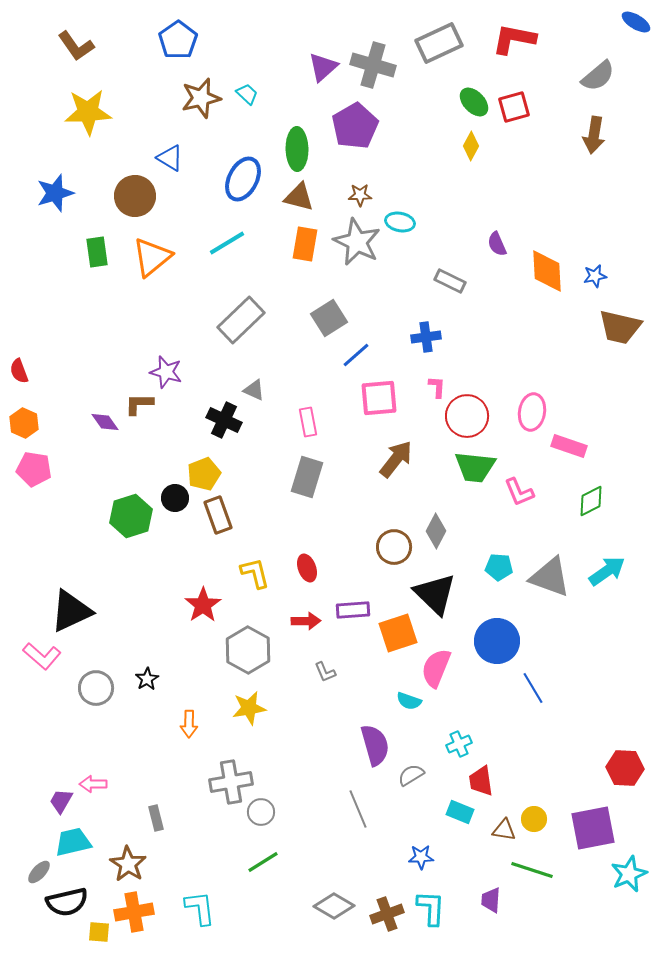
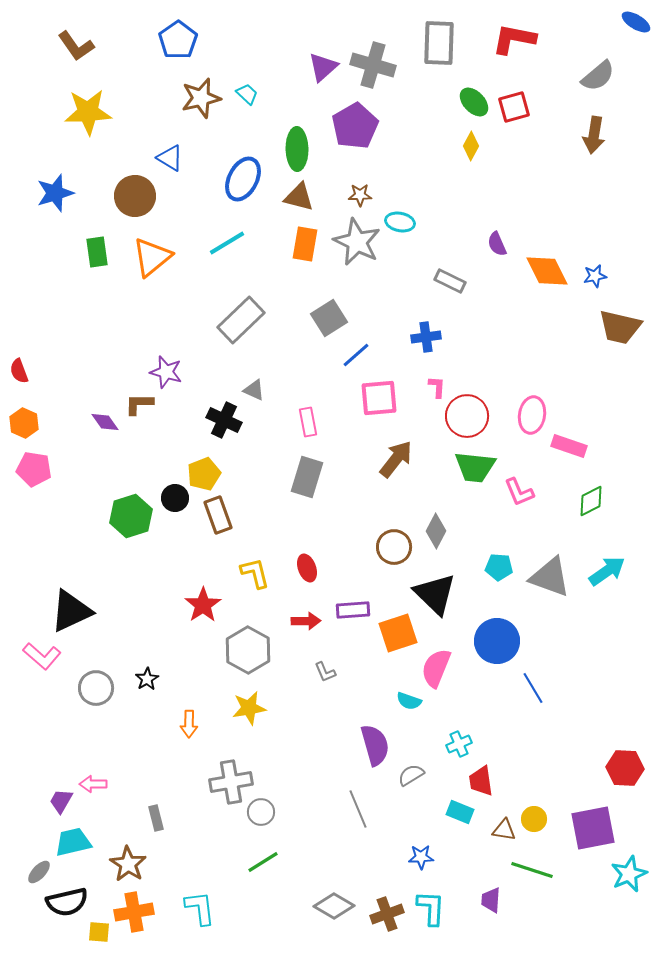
gray rectangle at (439, 43): rotated 63 degrees counterclockwise
orange diamond at (547, 271): rotated 24 degrees counterclockwise
pink ellipse at (532, 412): moved 3 px down
